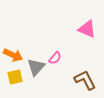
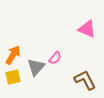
orange arrow: rotated 84 degrees counterclockwise
yellow square: moved 2 px left
